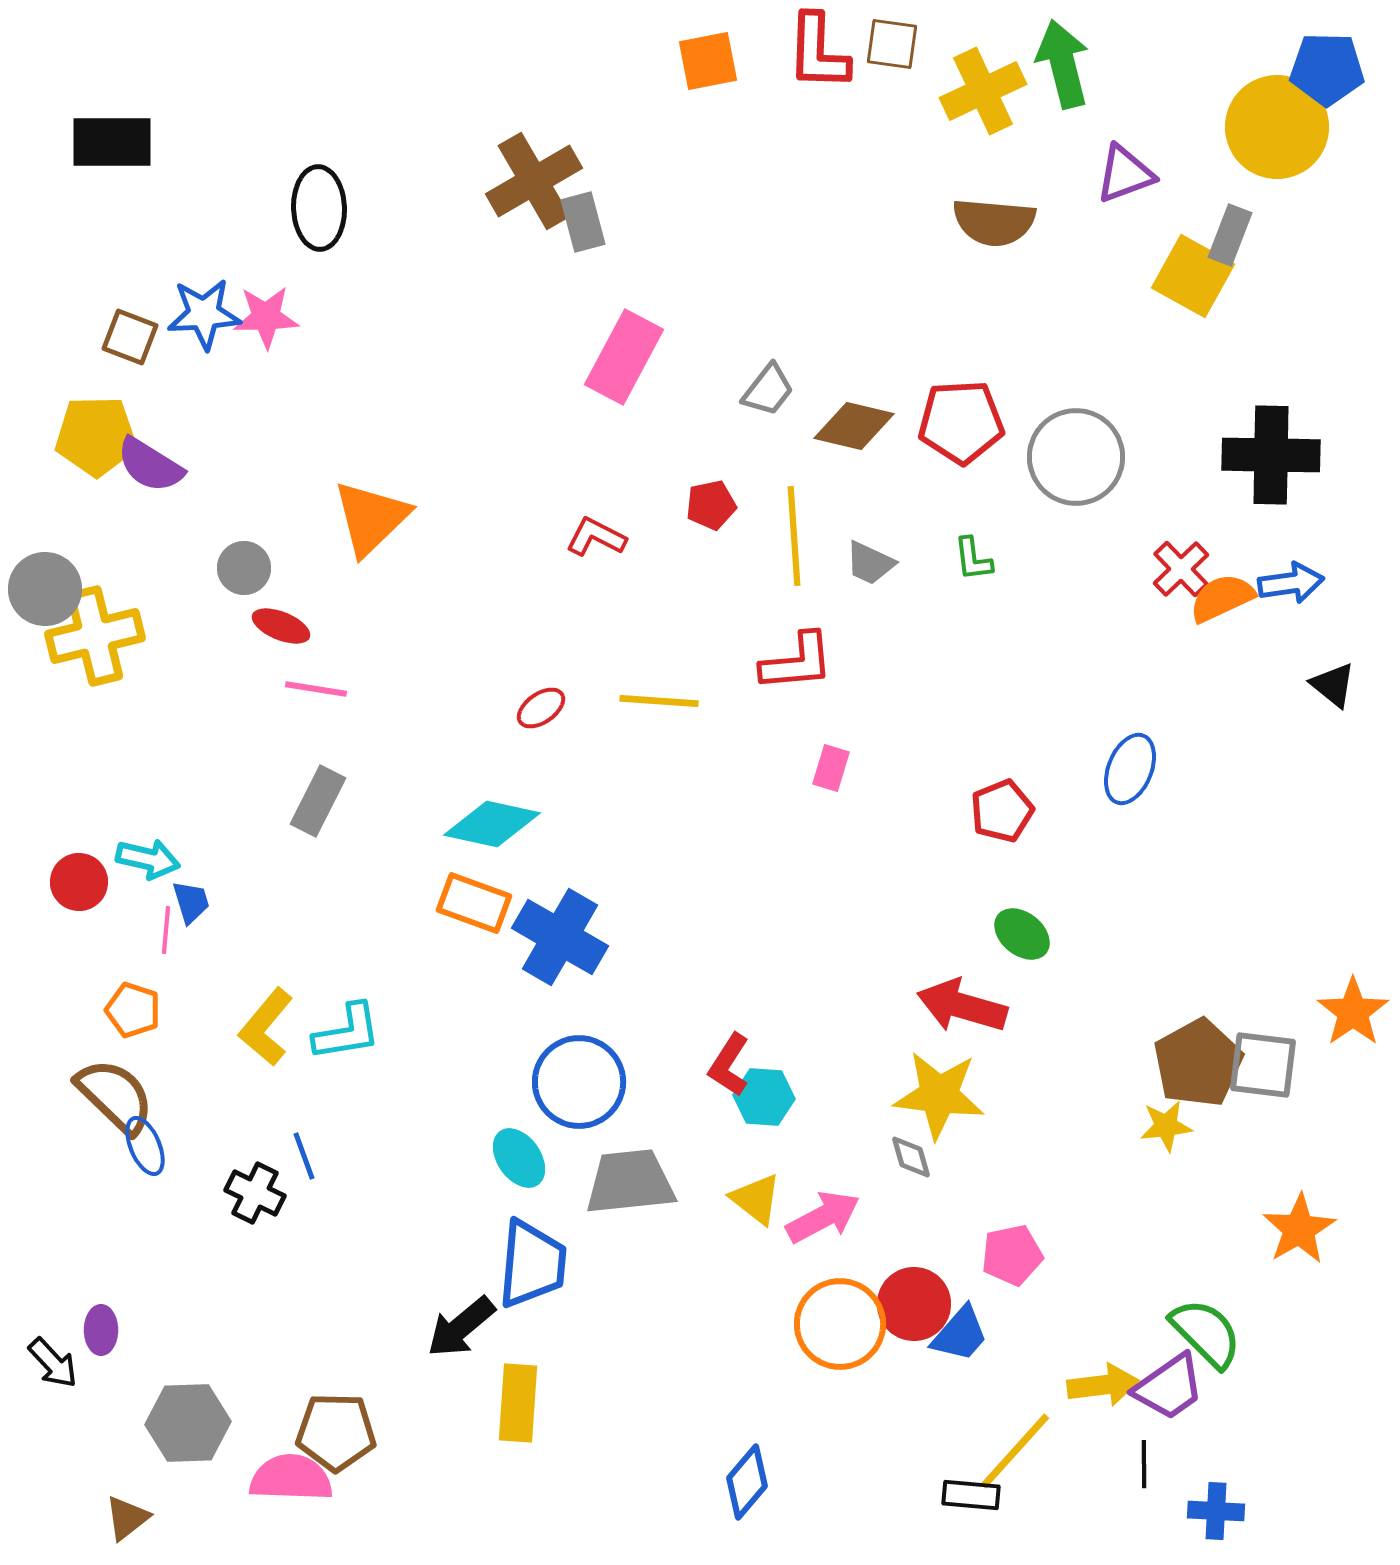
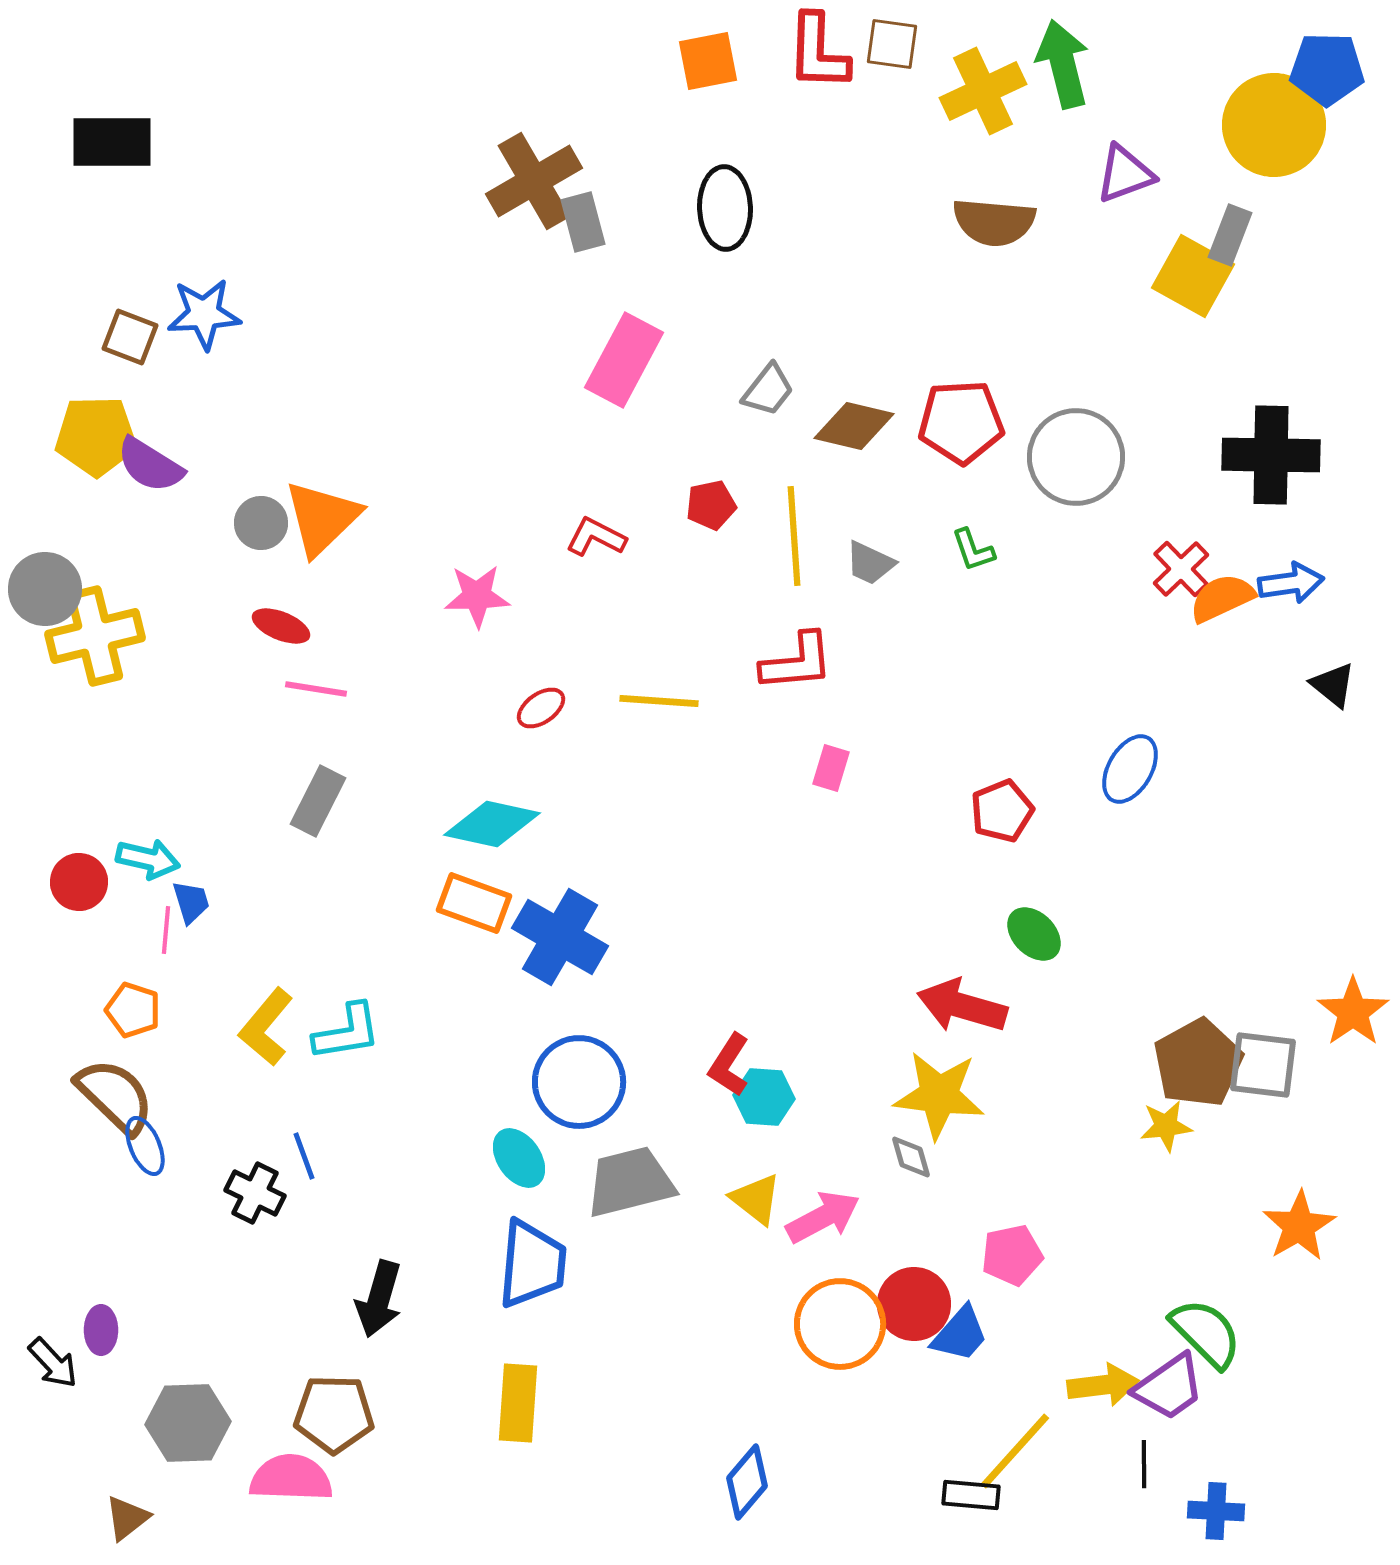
yellow circle at (1277, 127): moved 3 px left, 2 px up
black ellipse at (319, 208): moved 406 px right
pink star at (266, 317): moved 211 px right, 279 px down
pink rectangle at (624, 357): moved 3 px down
orange triangle at (371, 518): moved 49 px left
green L-shape at (973, 559): moved 9 px up; rotated 12 degrees counterclockwise
gray circle at (244, 568): moved 17 px right, 45 px up
blue ellipse at (1130, 769): rotated 8 degrees clockwise
green ellipse at (1022, 934): moved 12 px right; rotated 6 degrees clockwise
gray trapezoid at (630, 1182): rotated 8 degrees counterclockwise
orange star at (1299, 1229): moved 3 px up
black arrow at (461, 1327): moved 82 px left, 28 px up; rotated 34 degrees counterclockwise
brown pentagon at (336, 1432): moved 2 px left, 18 px up
